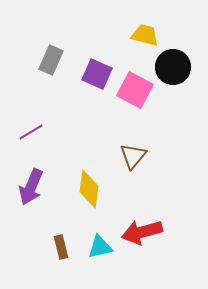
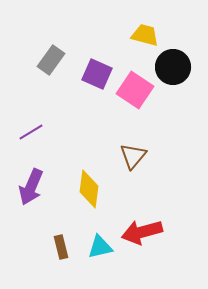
gray rectangle: rotated 12 degrees clockwise
pink square: rotated 6 degrees clockwise
